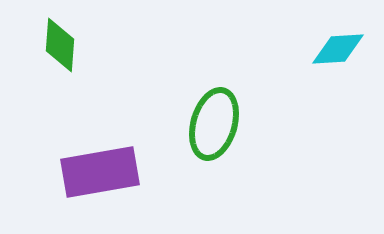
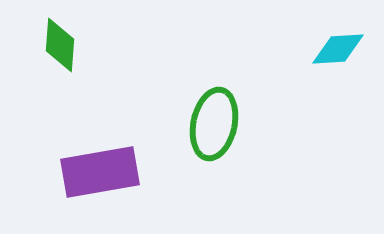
green ellipse: rotated 4 degrees counterclockwise
